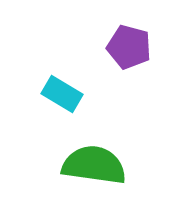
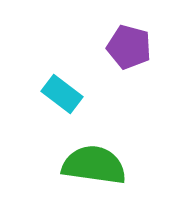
cyan rectangle: rotated 6 degrees clockwise
